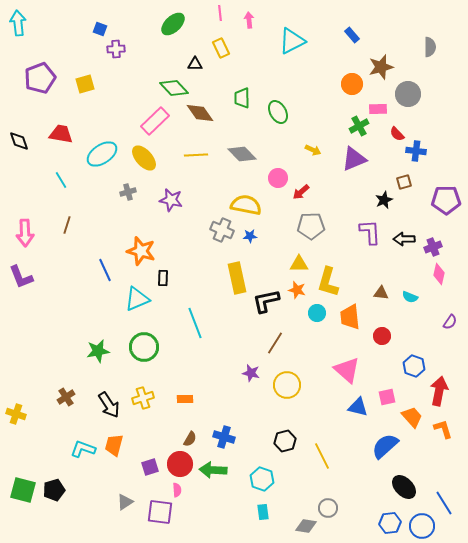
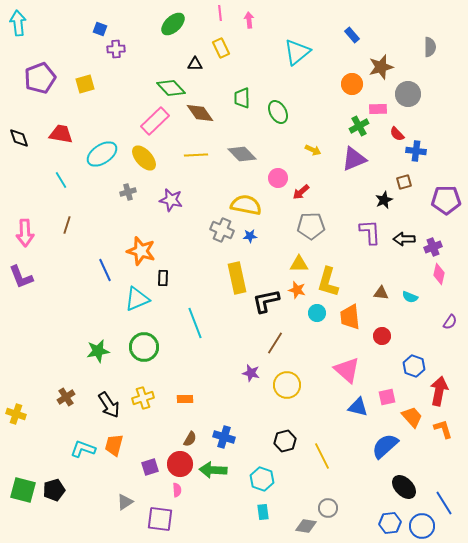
cyan triangle at (292, 41): moved 5 px right, 11 px down; rotated 12 degrees counterclockwise
green diamond at (174, 88): moved 3 px left
black diamond at (19, 141): moved 3 px up
purple square at (160, 512): moved 7 px down
